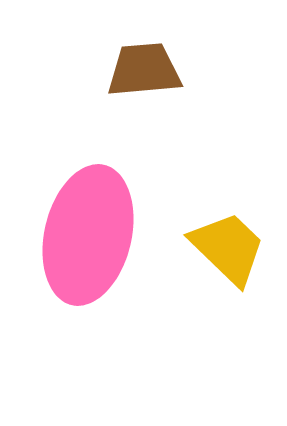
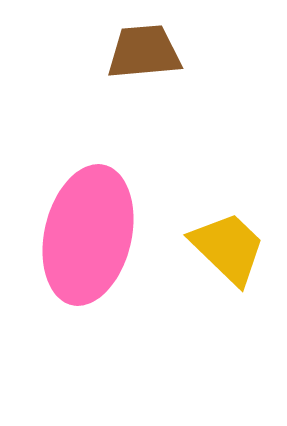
brown trapezoid: moved 18 px up
